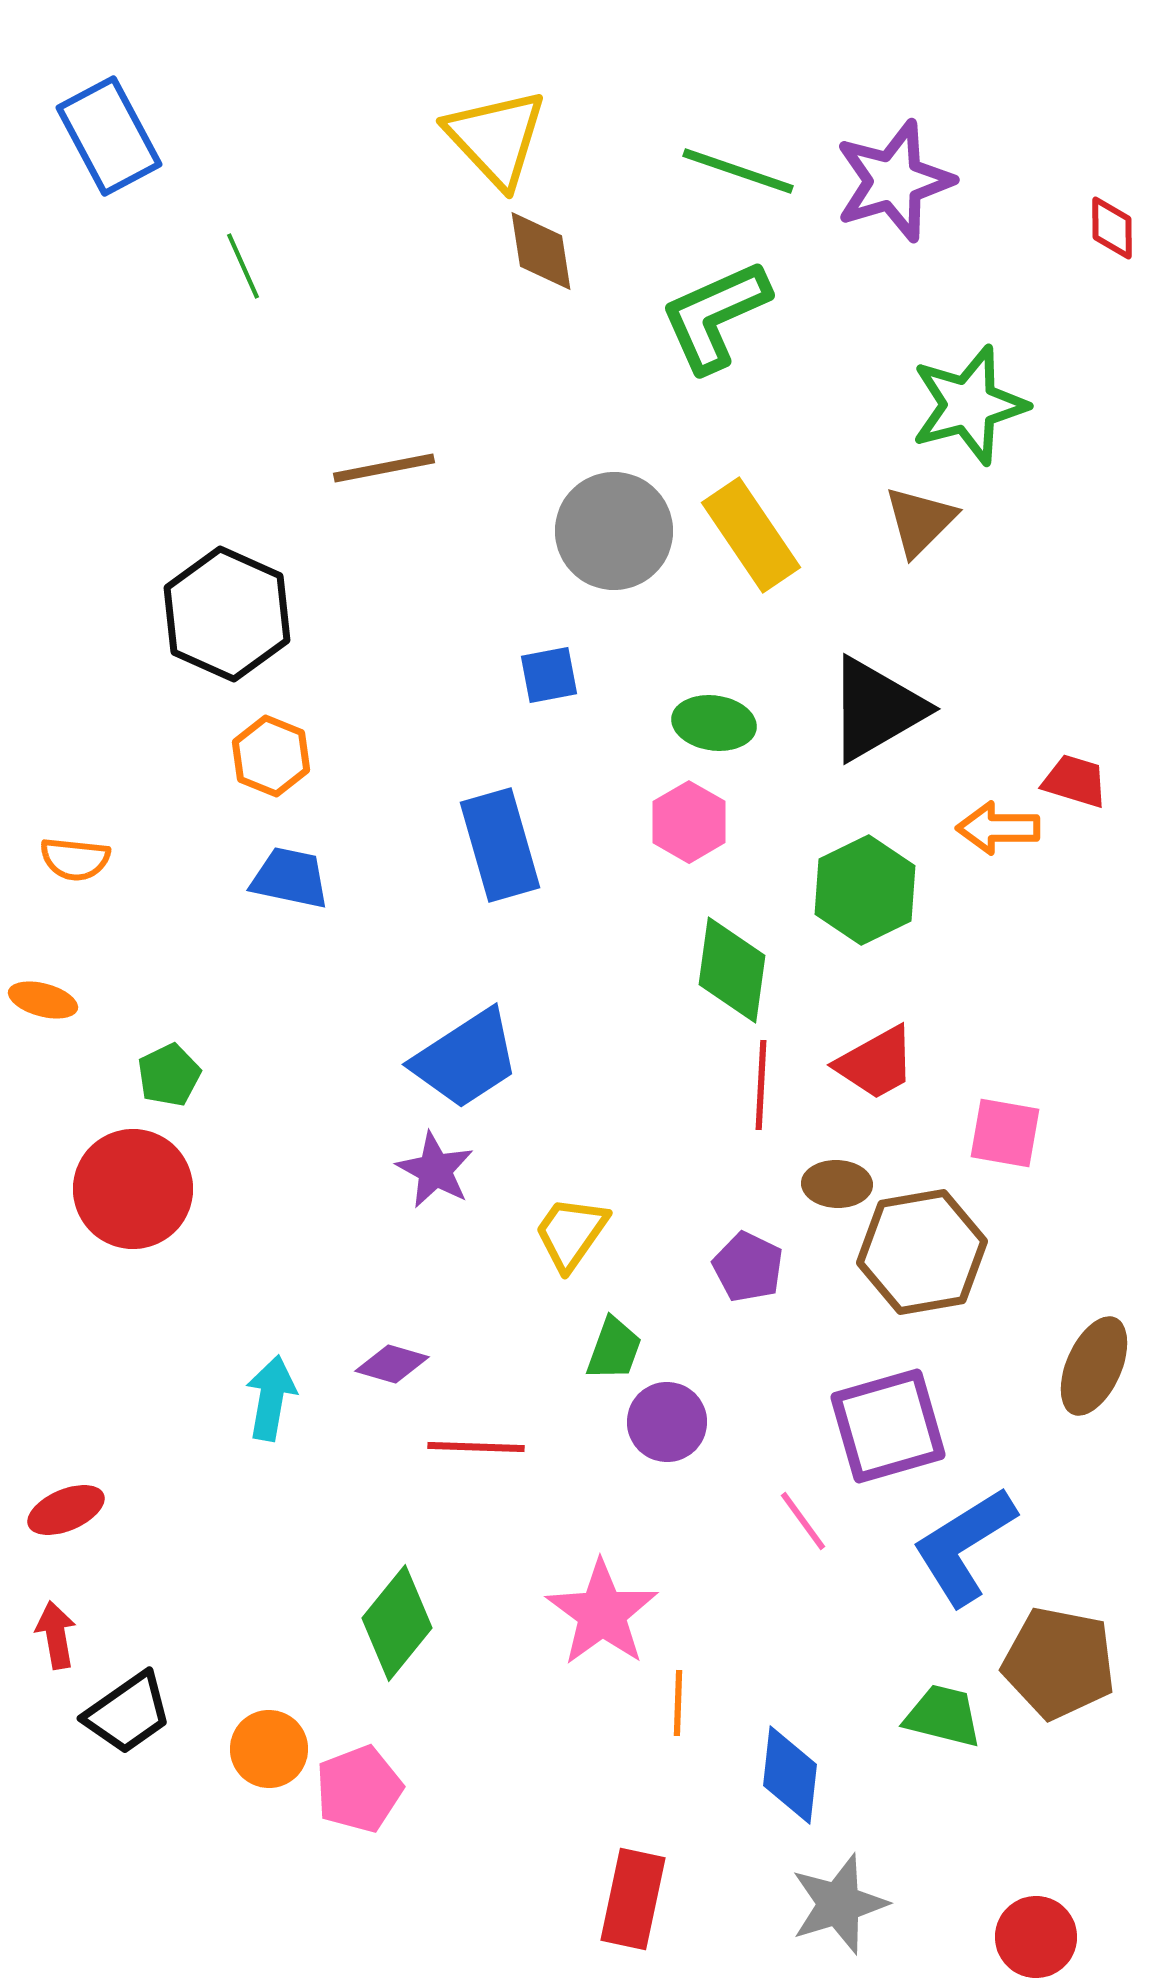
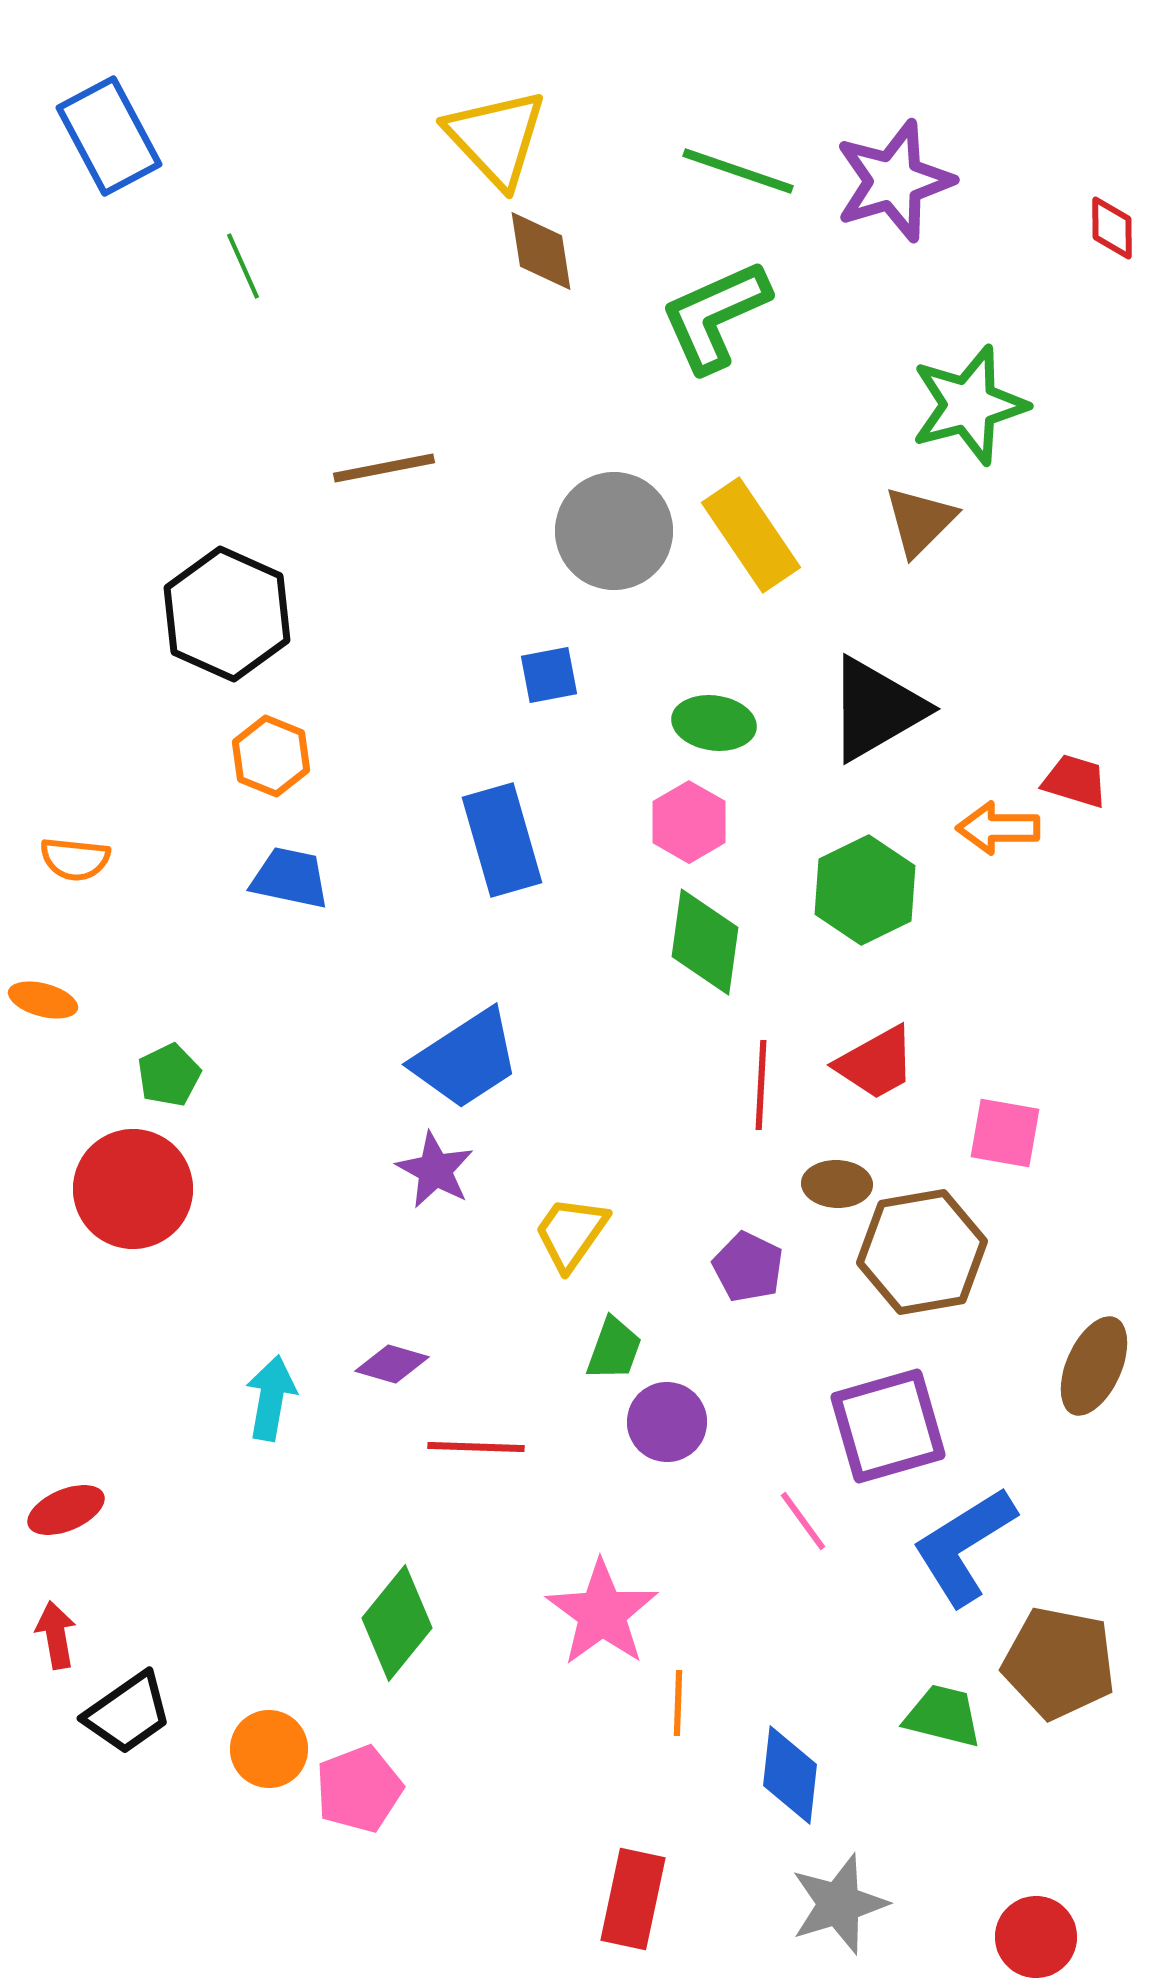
blue rectangle at (500, 845): moved 2 px right, 5 px up
green diamond at (732, 970): moved 27 px left, 28 px up
